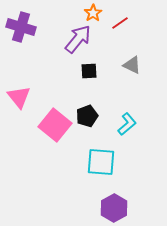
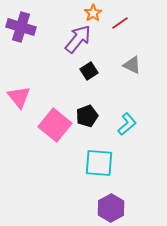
black square: rotated 30 degrees counterclockwise
cyan square: moved 2 px left, 1 px down
purple hexagon: moved 3 px left
